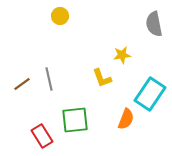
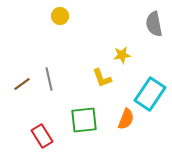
green square: moved 9 px right
